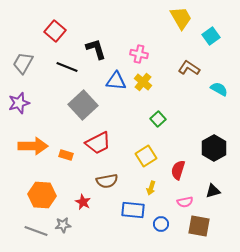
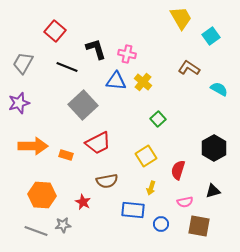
pink cross: moved 12 px left
